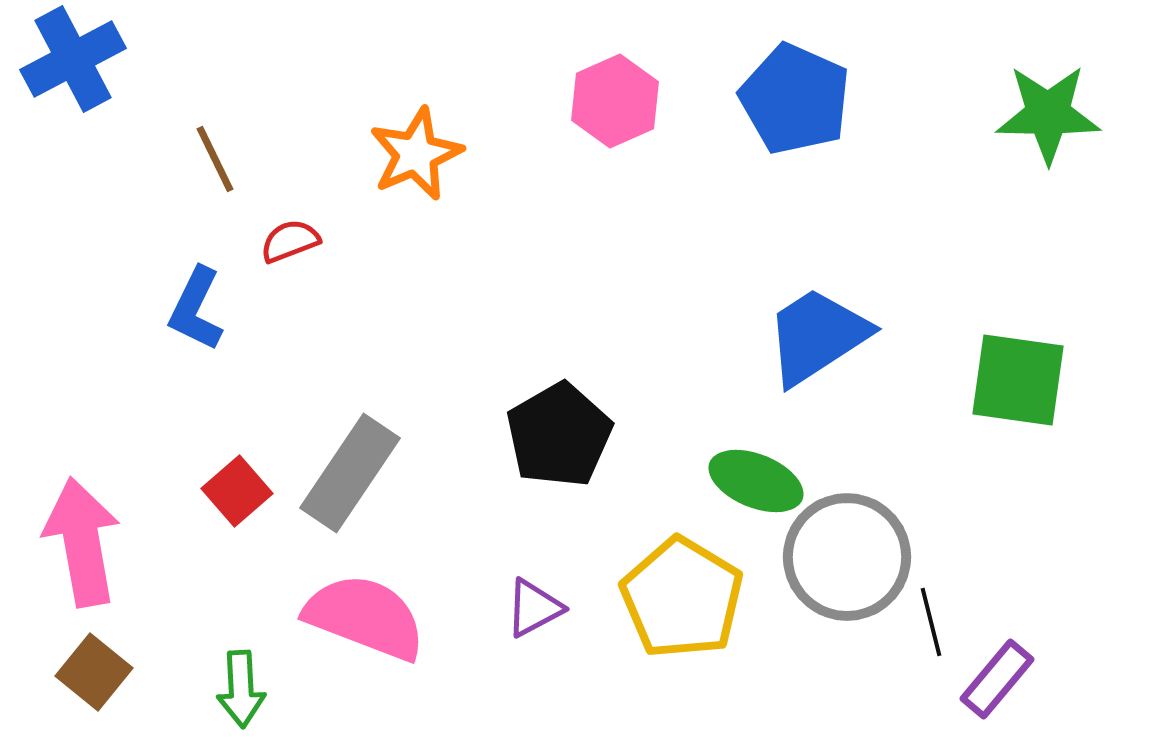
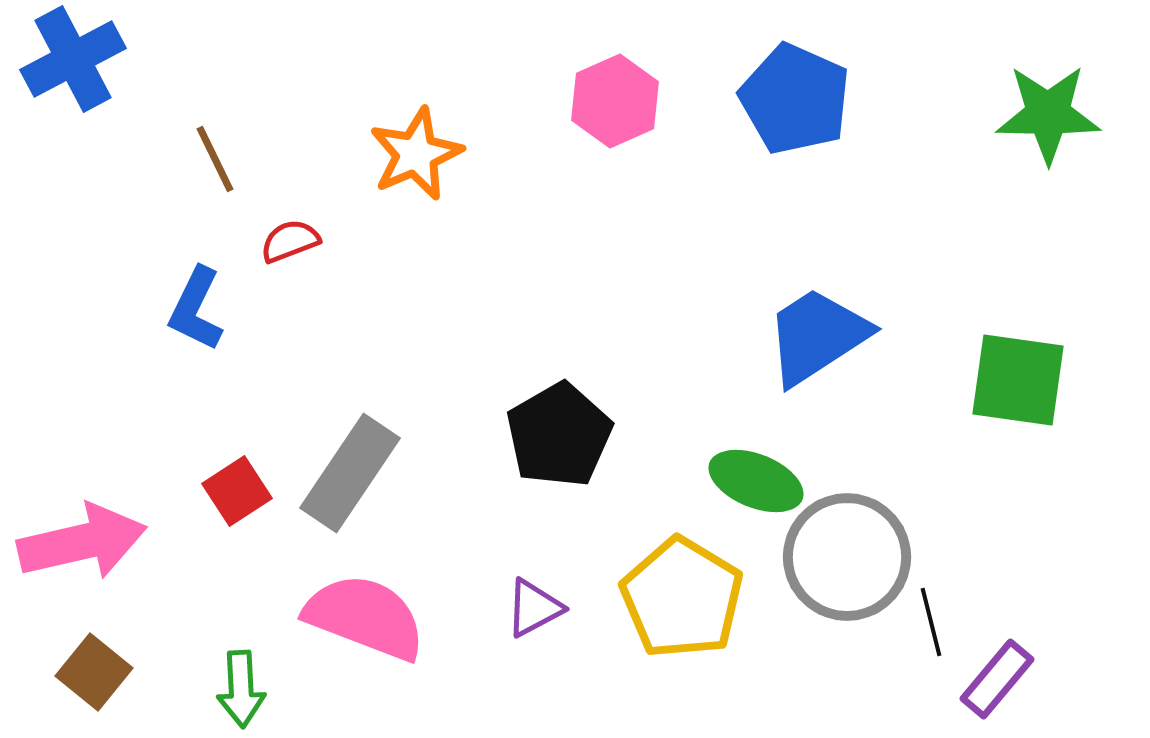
red square: rotated 8 degrees clockwise
pink arrow: rotated 87 degrees clockwise
